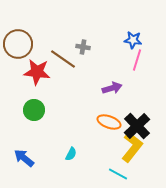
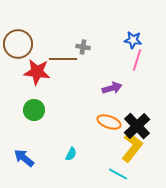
brown line: rotated 36 degrees counterclockwise
